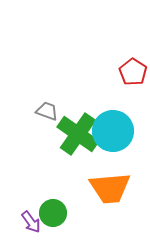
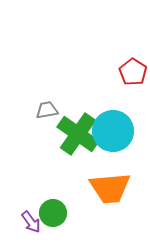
gray trapezoid: moved 1 px up; rotated 30 degrees counterclockwise
